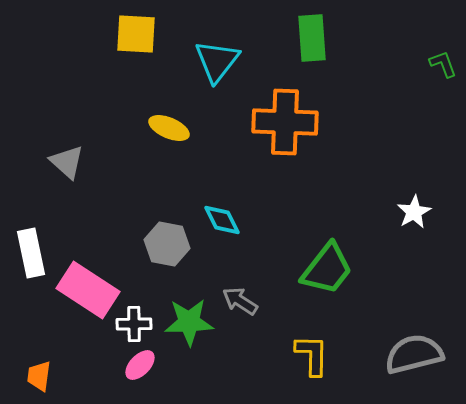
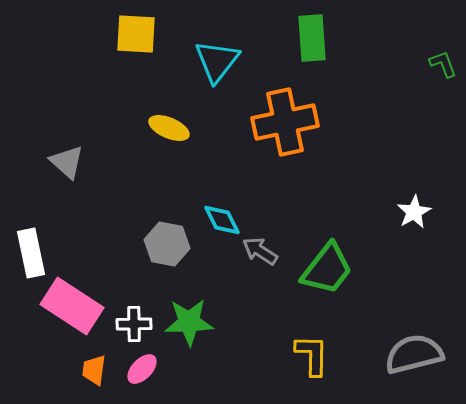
orange cross: rotated 14 degrees counterclockwise
pink rectangle: moved 16 px left, 16 px down
gray arrow: moved 20 px right, 50 px up
pink ellipse: moved 2 px right, 4 px down
orange trapezoid: moved 55 px right, 6 px up
